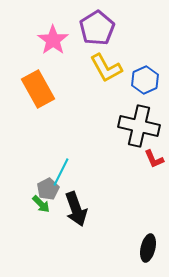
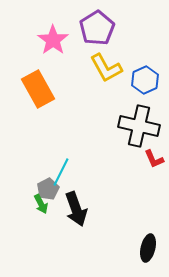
green arrow: rotated 18 degrees clockwise
